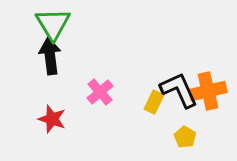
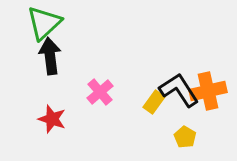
green triangle: moved 9 px left, 1 px up; rotated 18 degrees clockwise
black L-shape: rotated 9 degrees counterclockwise
yellow rectangle: rotated 10 degrees clockwise
